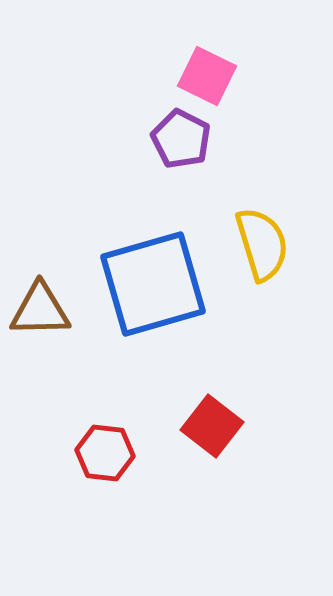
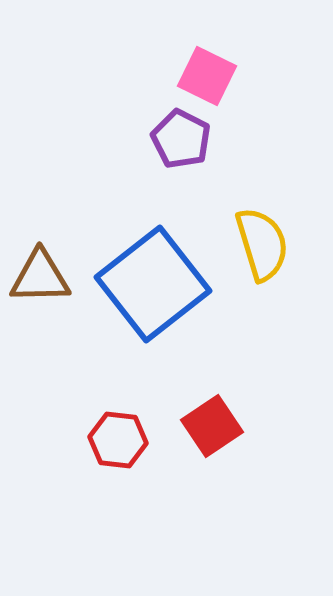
blue square: rotated 22 degrees counterclockwise
brown triangle: moved 33 px up
red square: rotated 18 degrees clockwise
red hexagon: moved 13 px right, 13 px up
